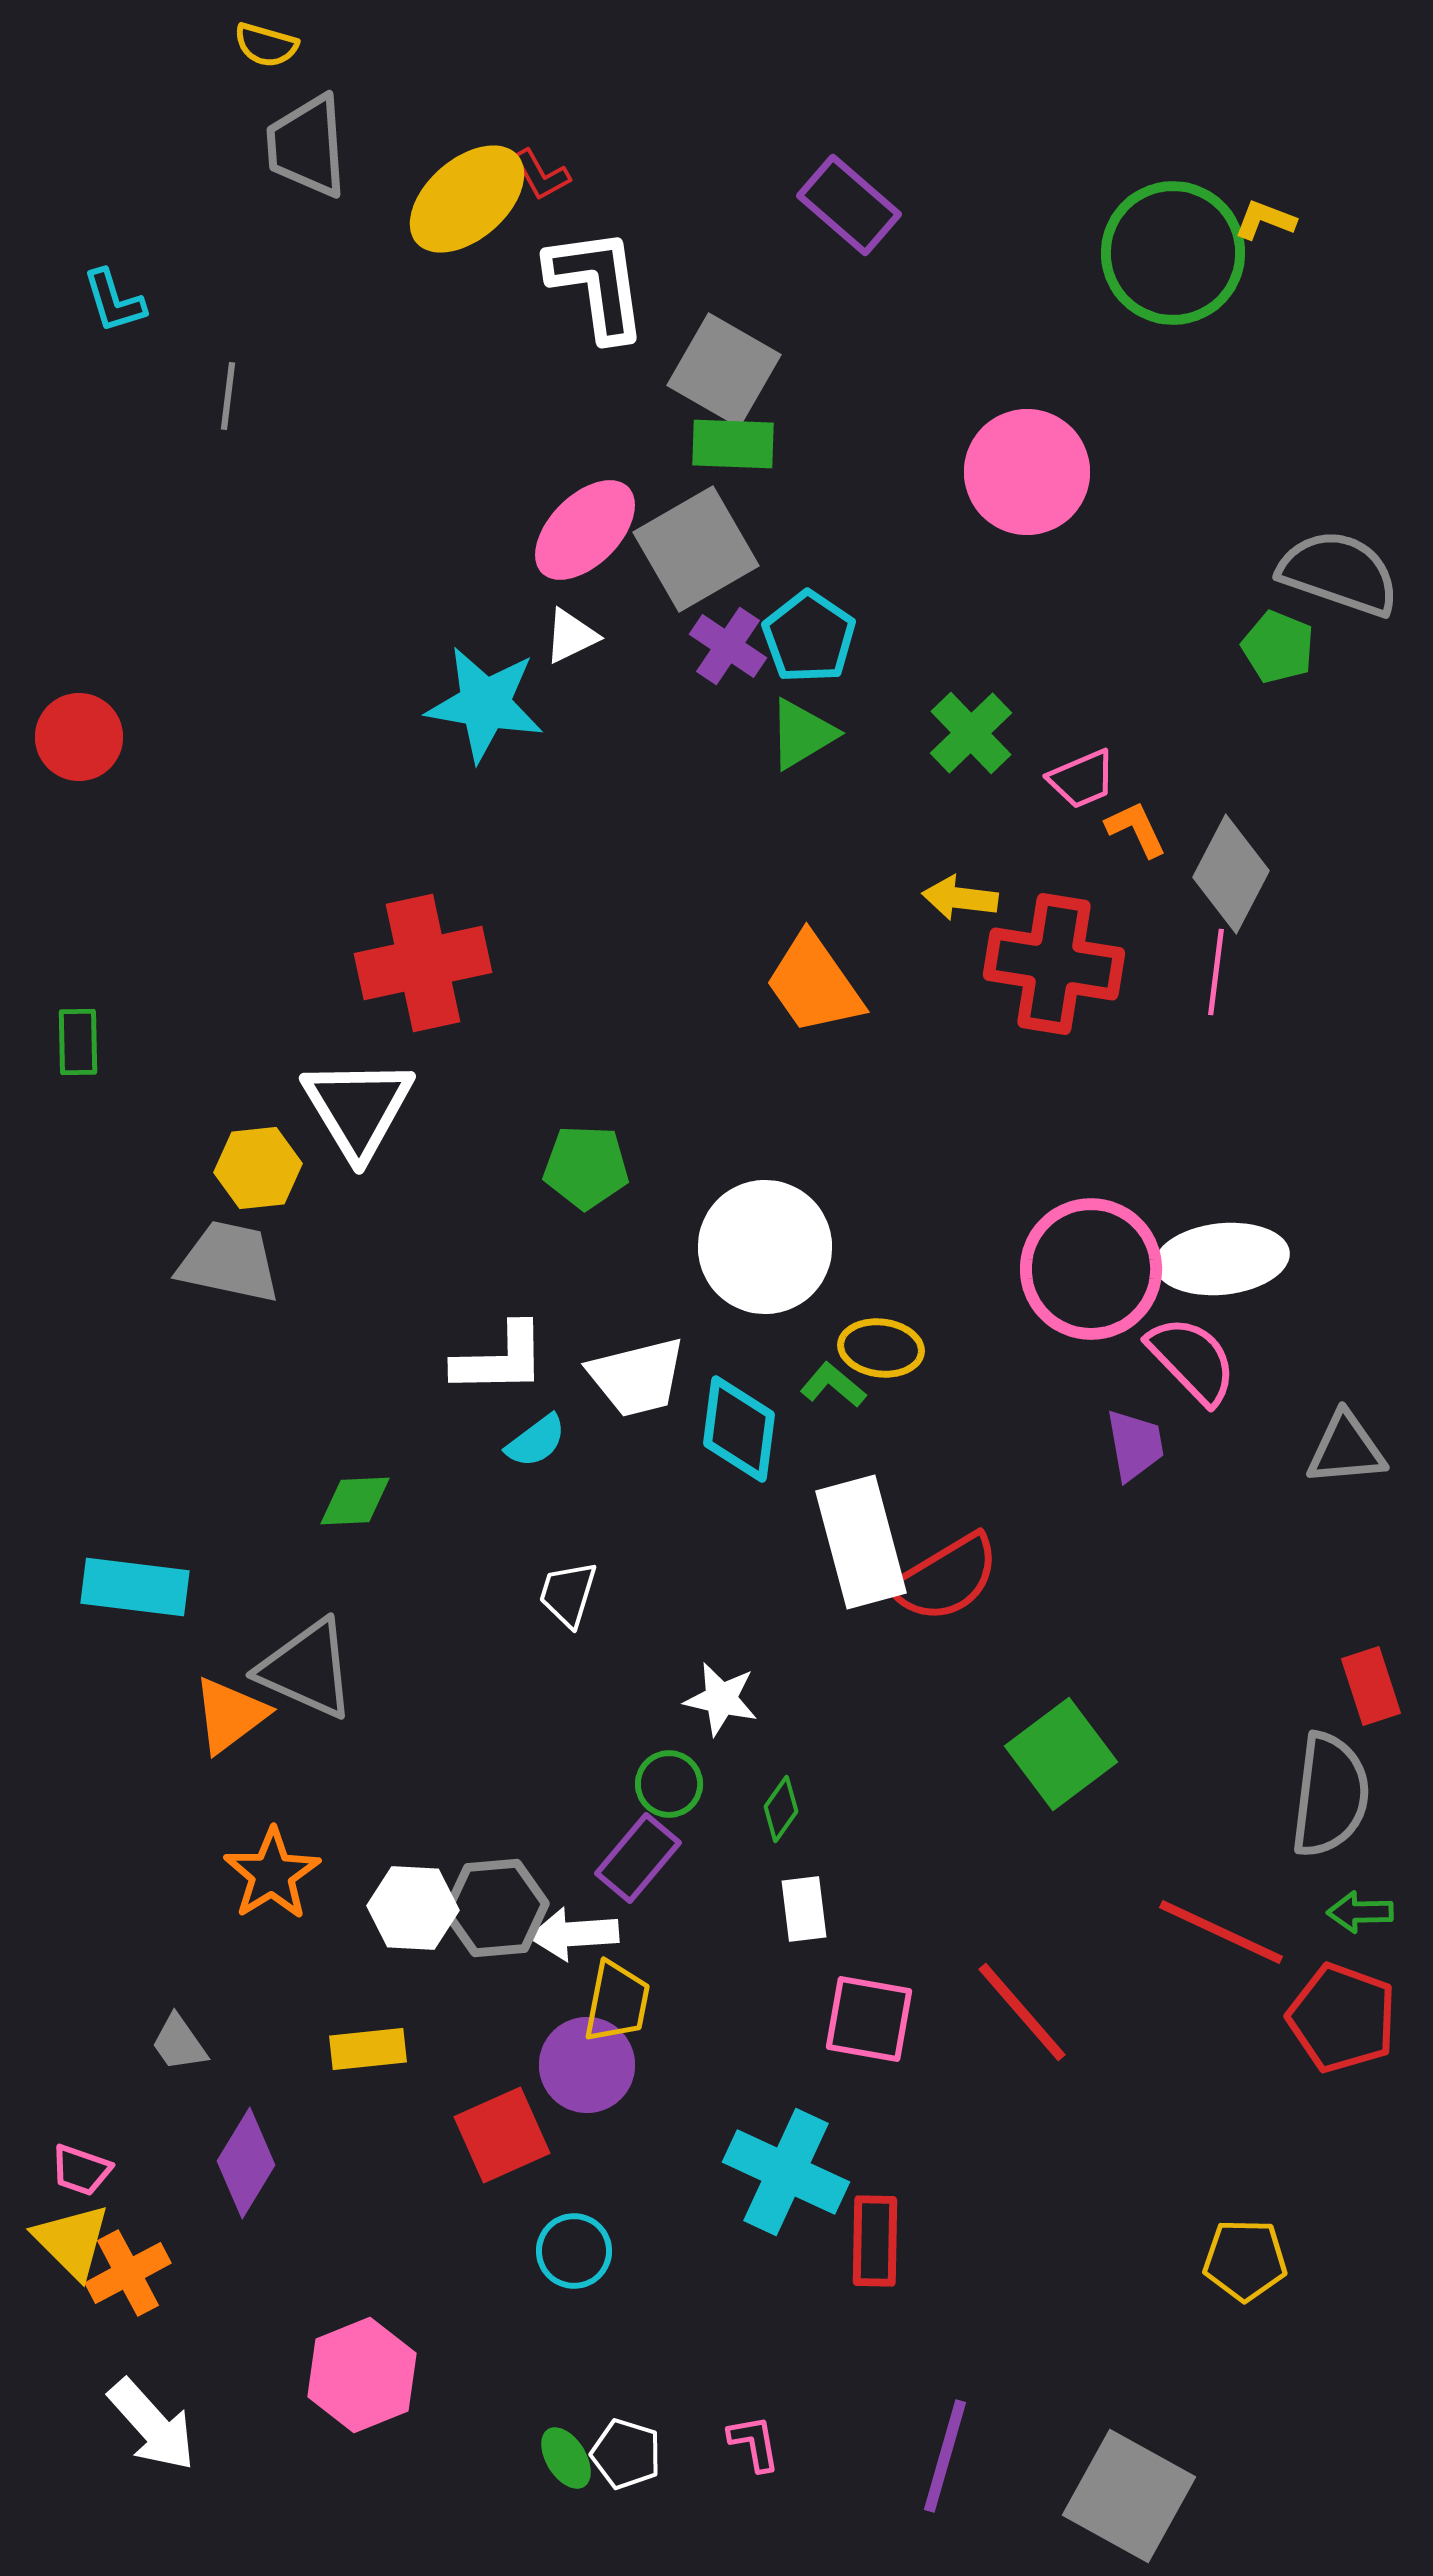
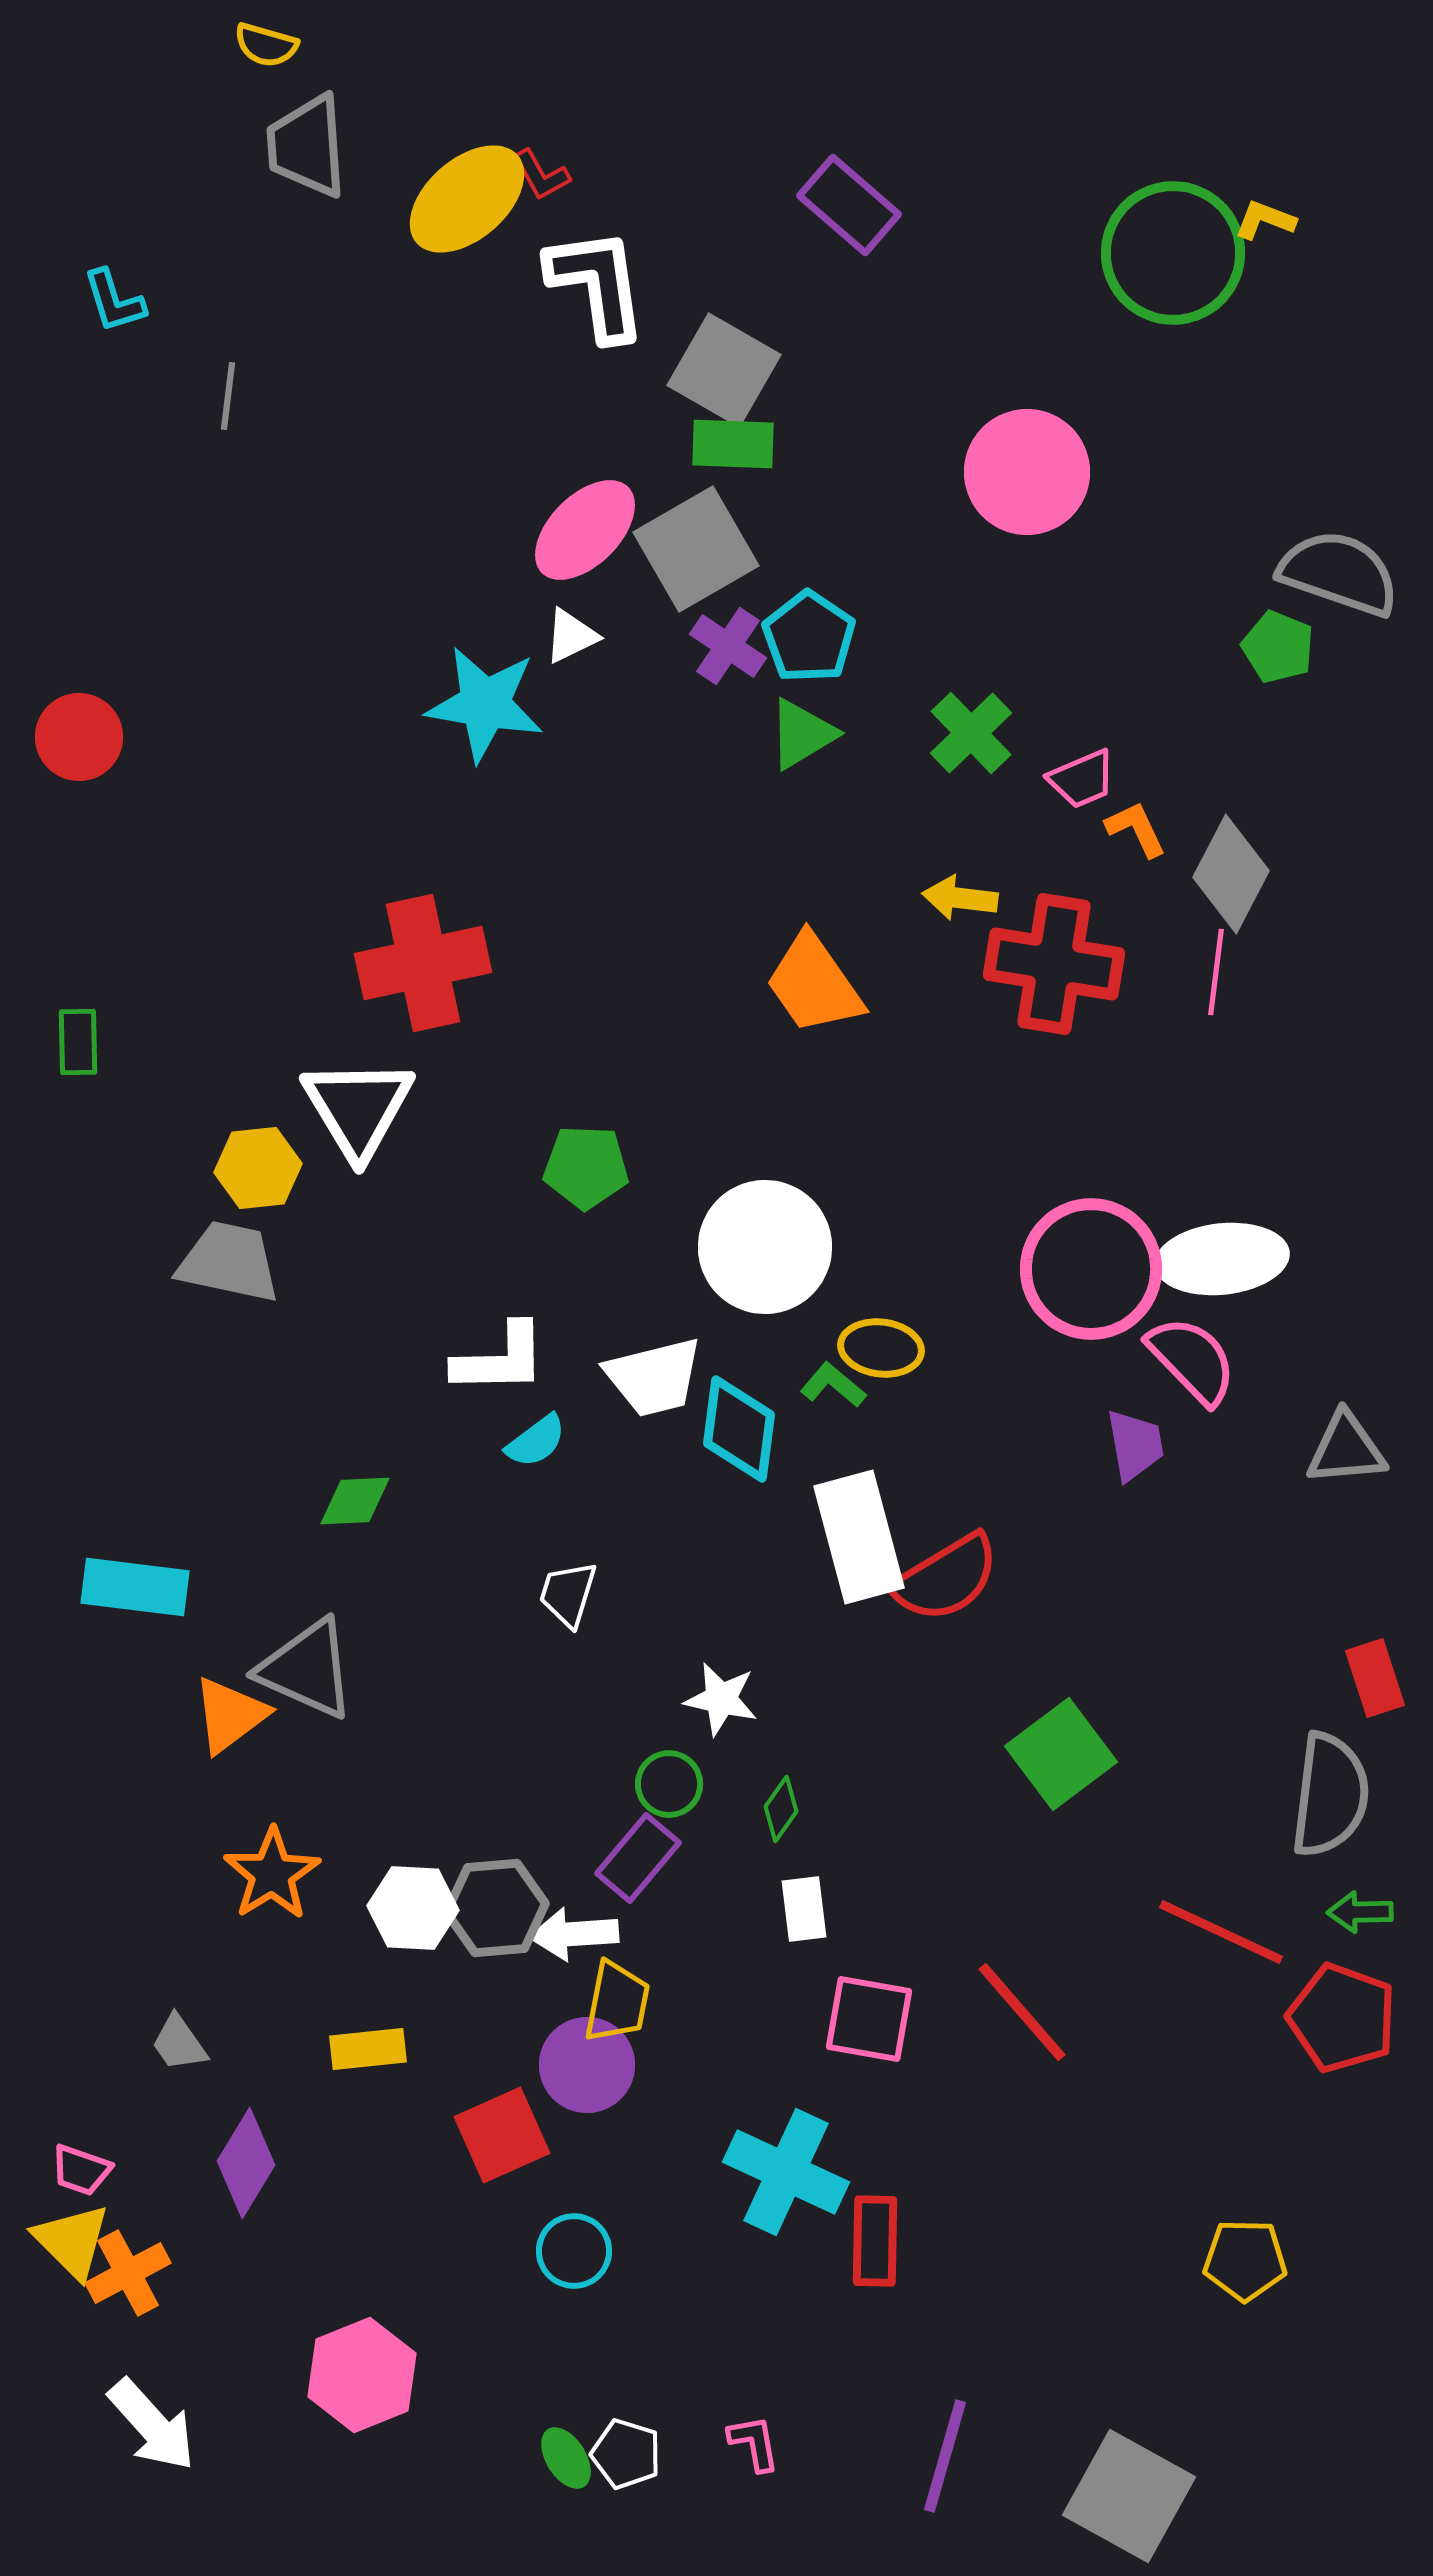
white trapezoid at (637, 1377): moved 17 px right
white rectangle at (861, 1542): moved 2 px left, 5 px up
red rectangle at (1371, 1686): moved 4 px right, 8 px up
